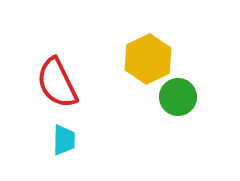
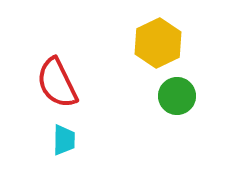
yellow hexagon: moved 10 px right, 16 px up
green circle: moved 1 px left, 1 px up
